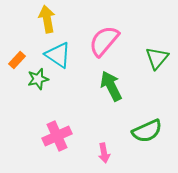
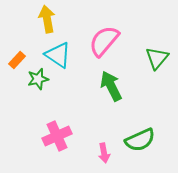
green semicircle: moved 7 px left, 9 px down
